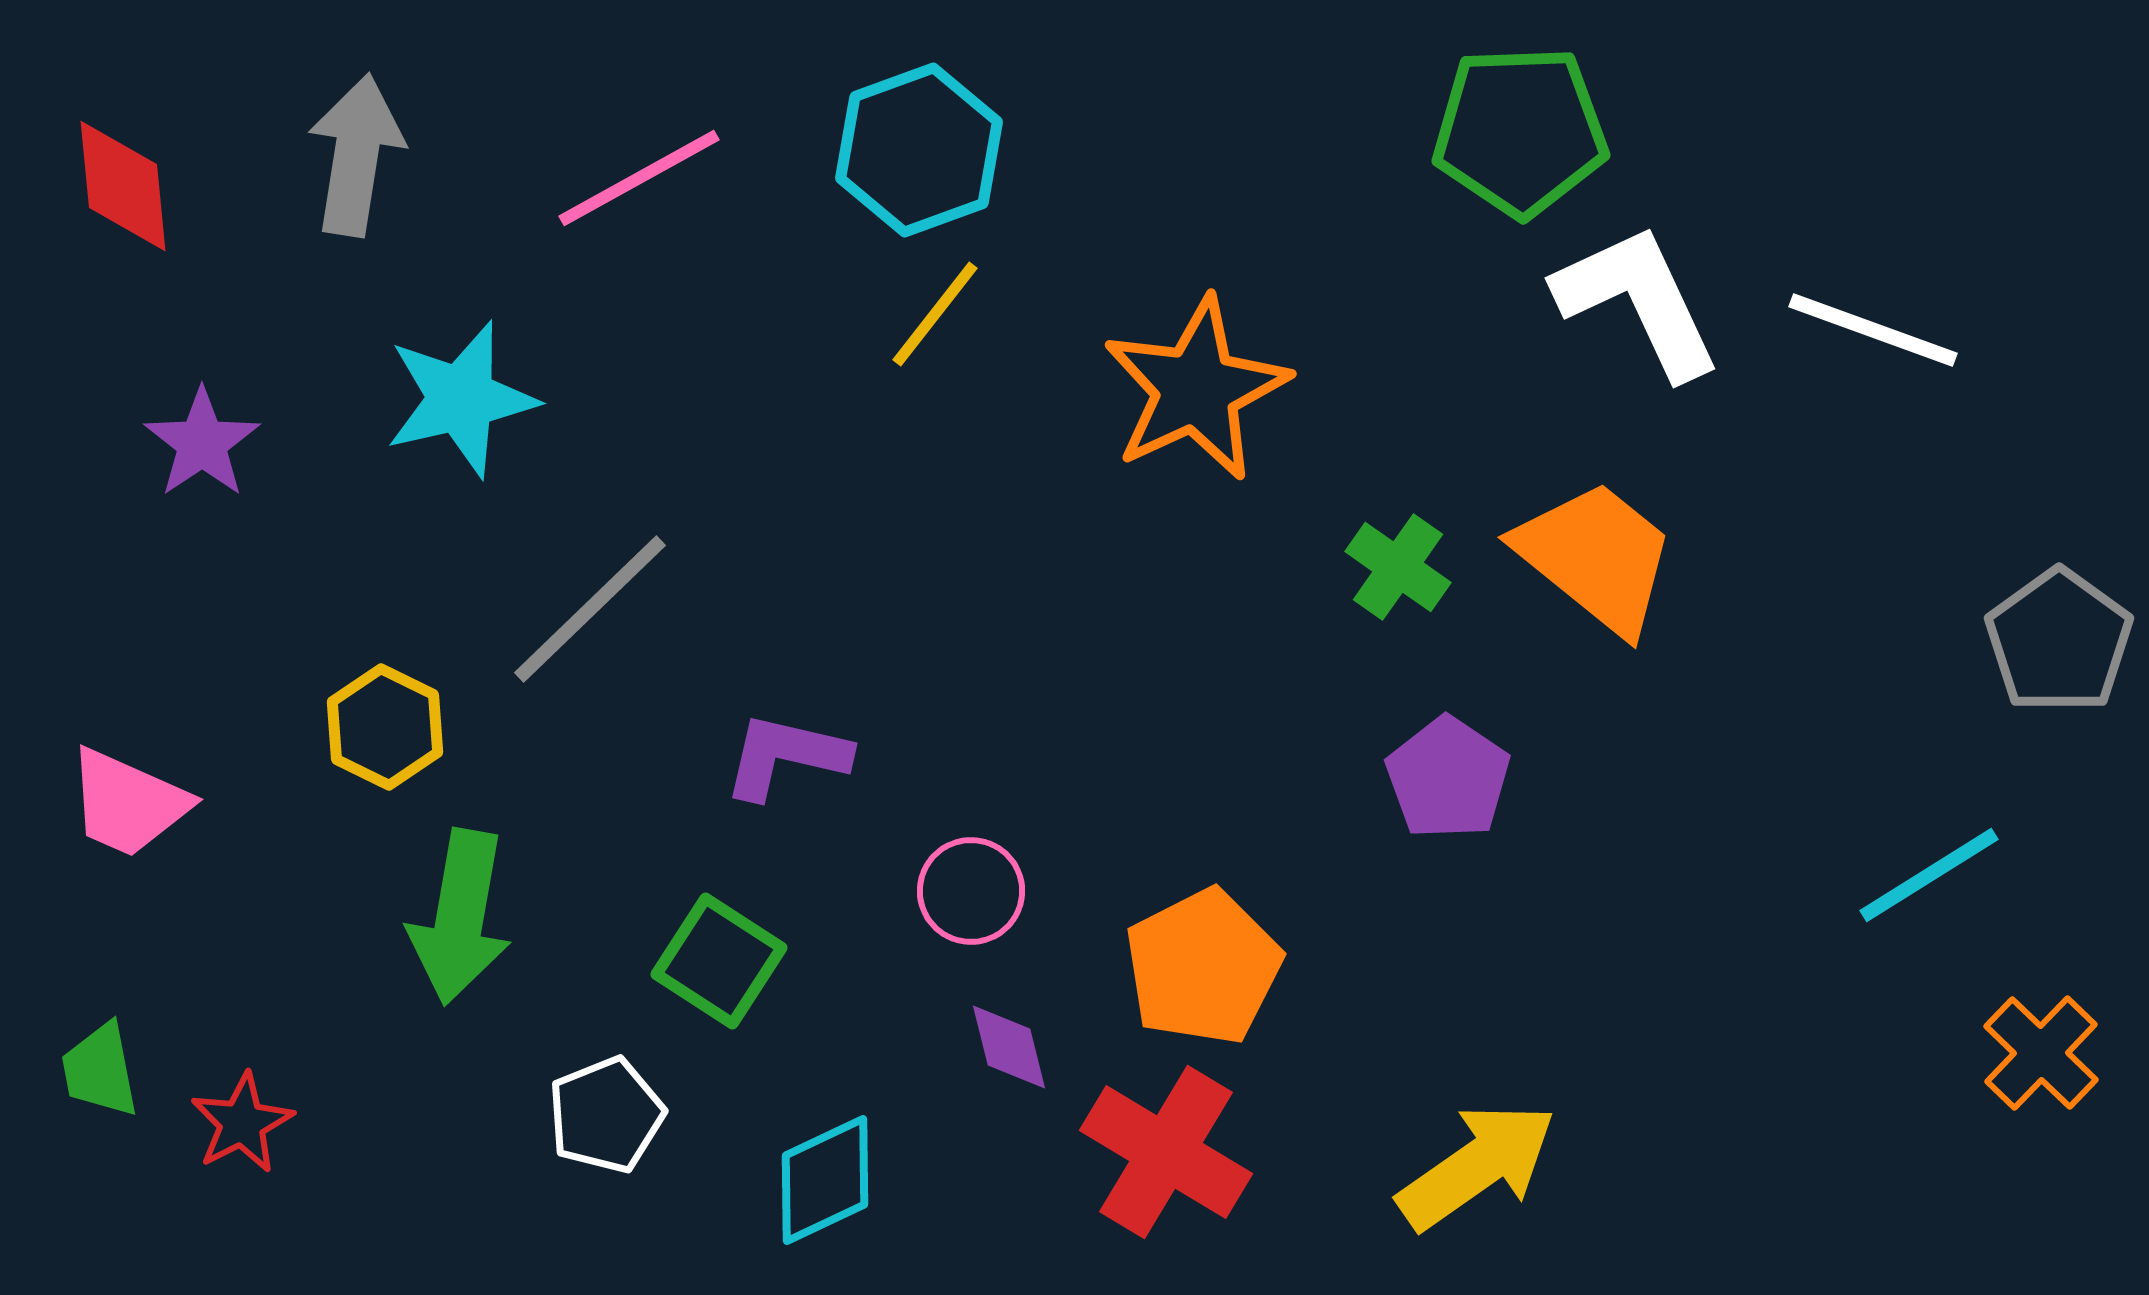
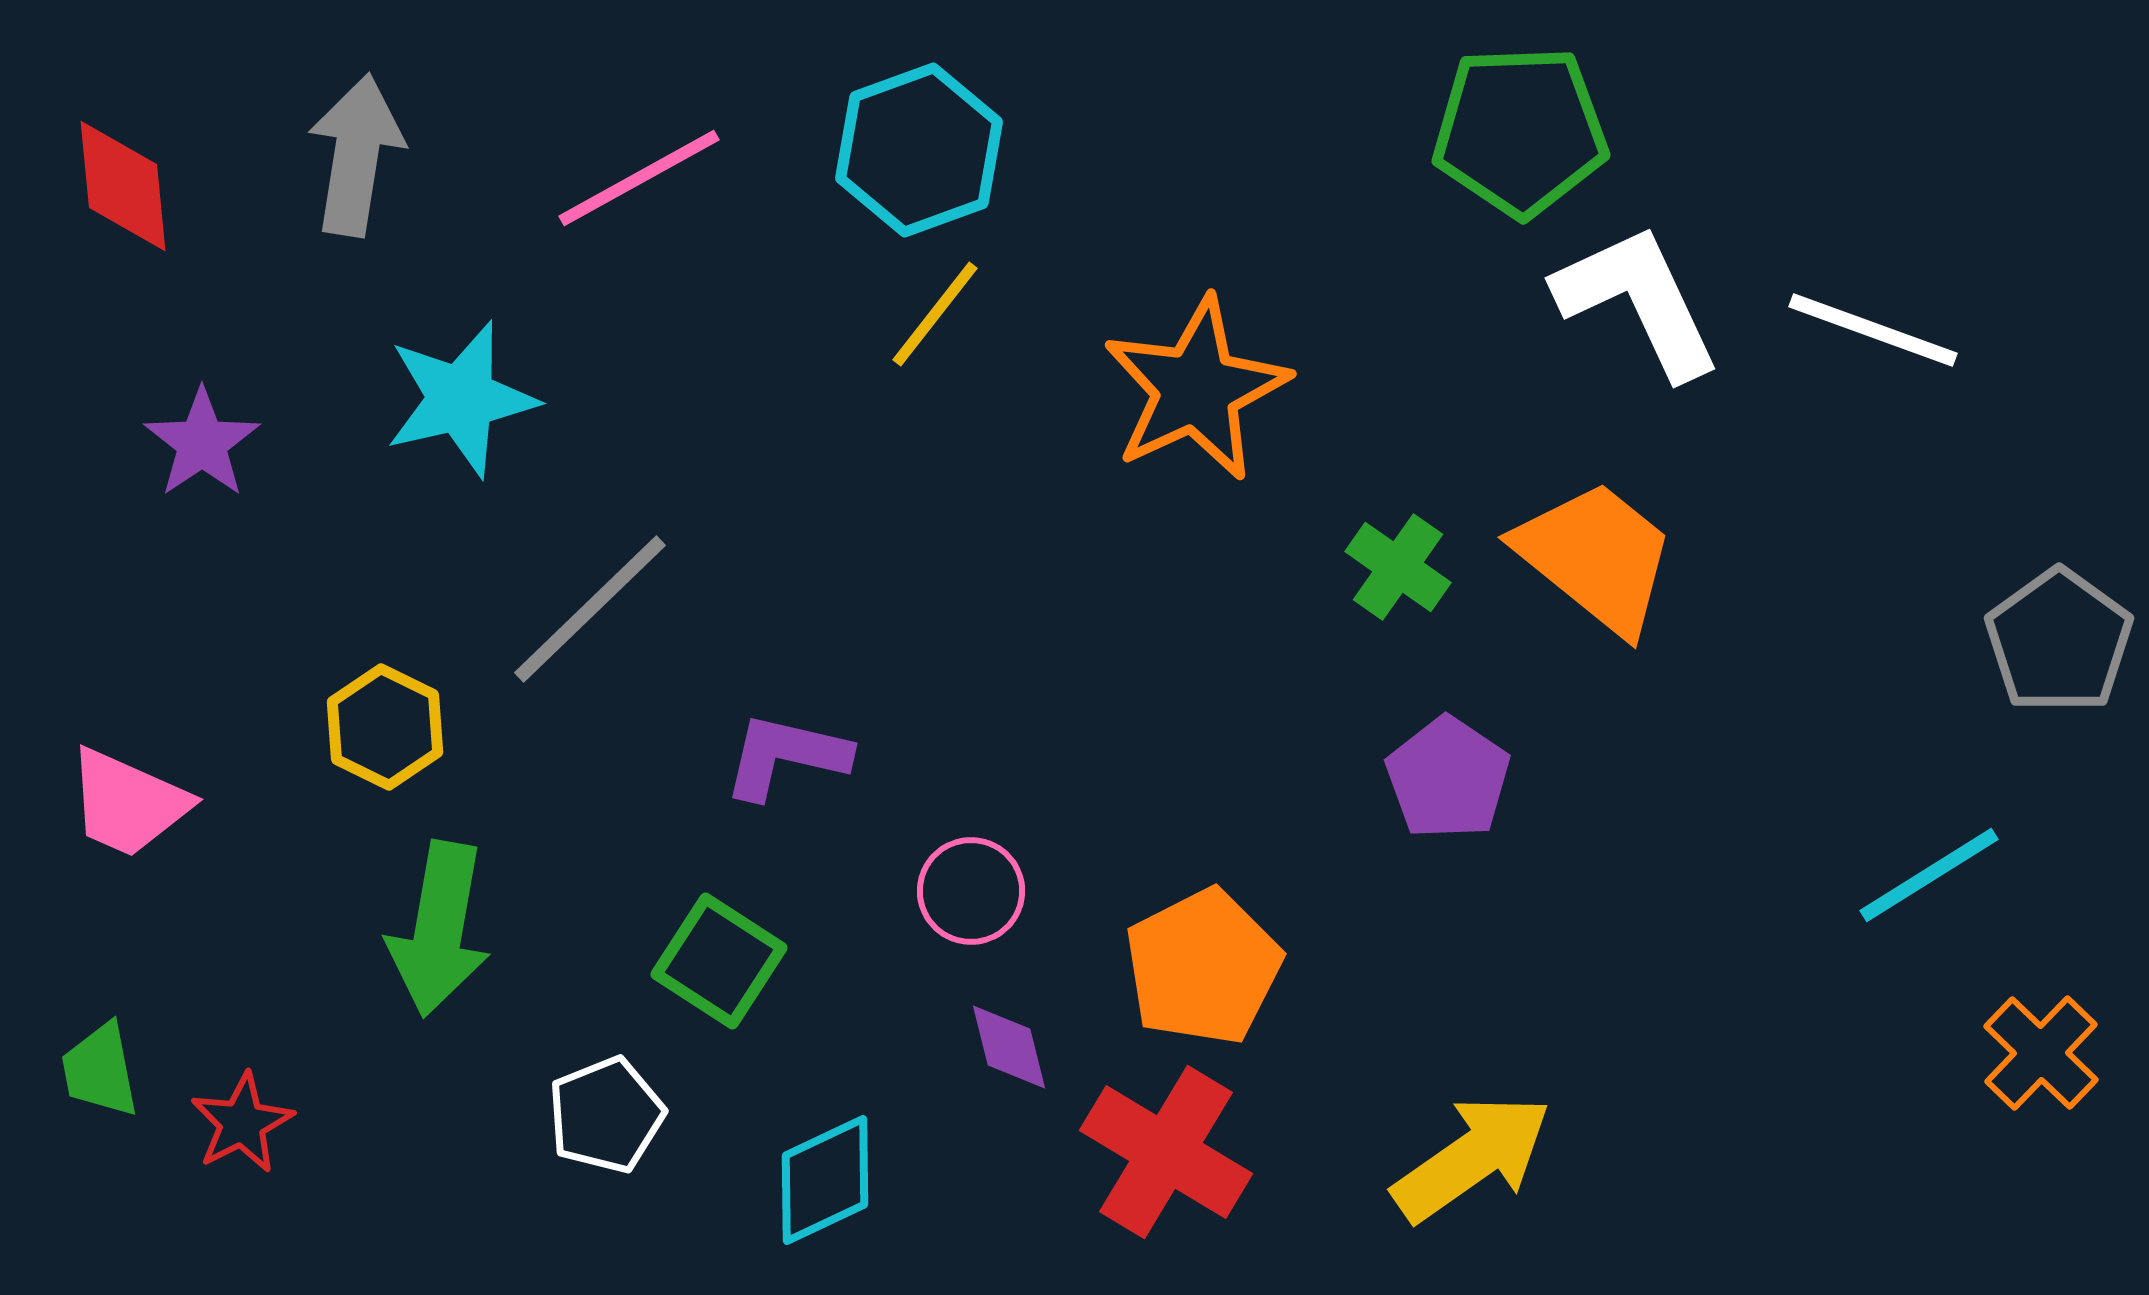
green arrow: moved 21 px left, 12 px down
yellow arrow: moved 5 px left, 8 px up
